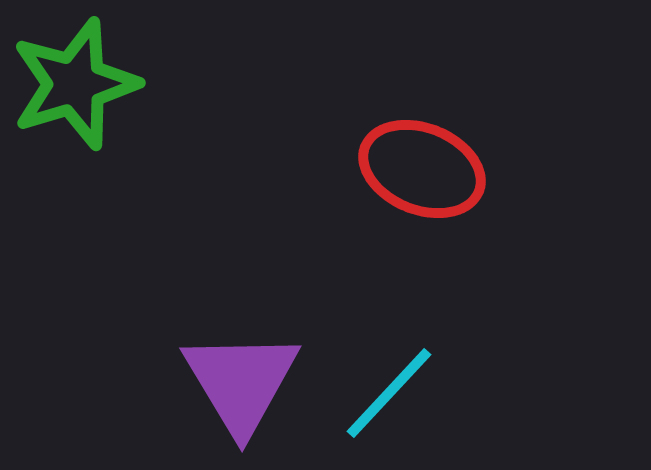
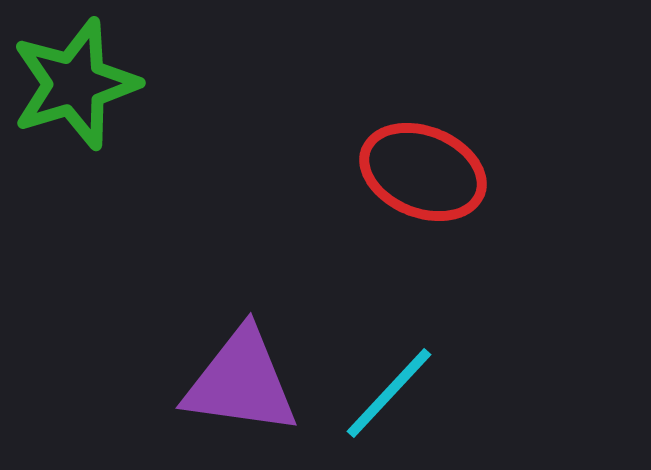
red ellipse: moved 1 px right, 3 px down
purple triangle: rotated 51 degrees counterclockwise
